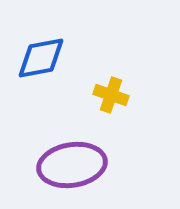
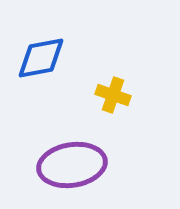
yellow cross: moved 2 px right
